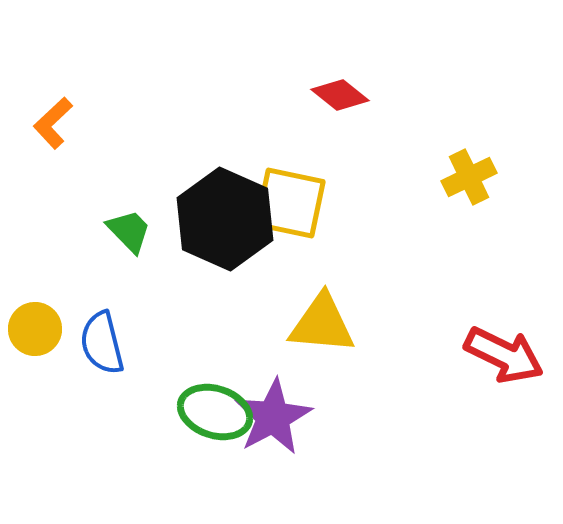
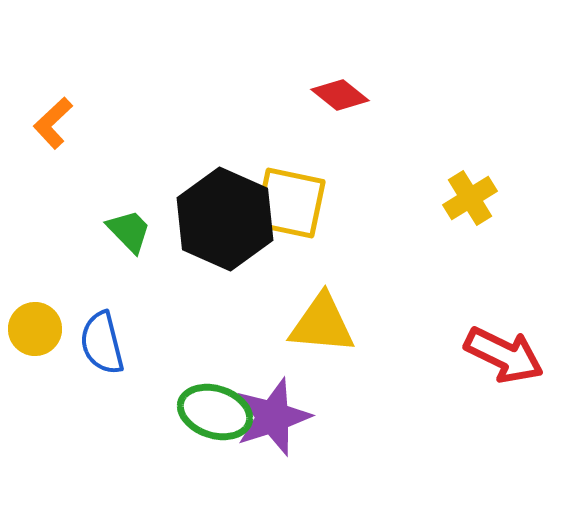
yellow cross: moved 1 px right, 21 px down; rotated 6 degrees counterclockwise
purple star: rotated 10 degrees clockwise
